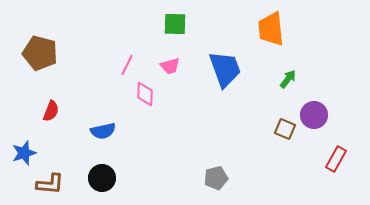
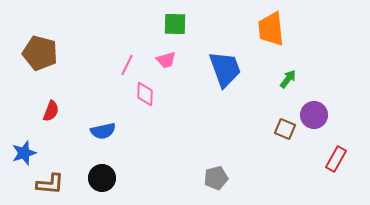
pink trapezoid: moved 4 px left, 6 px up
